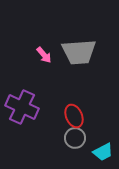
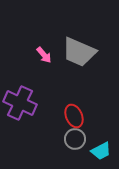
gray trapezoid: rotated 27 degrees clockwise
purple cross: moved 2 px left, 4 px up
gray circle: moved 1 px down
cyan trapezoid: moved 2 px left, 1 px up
